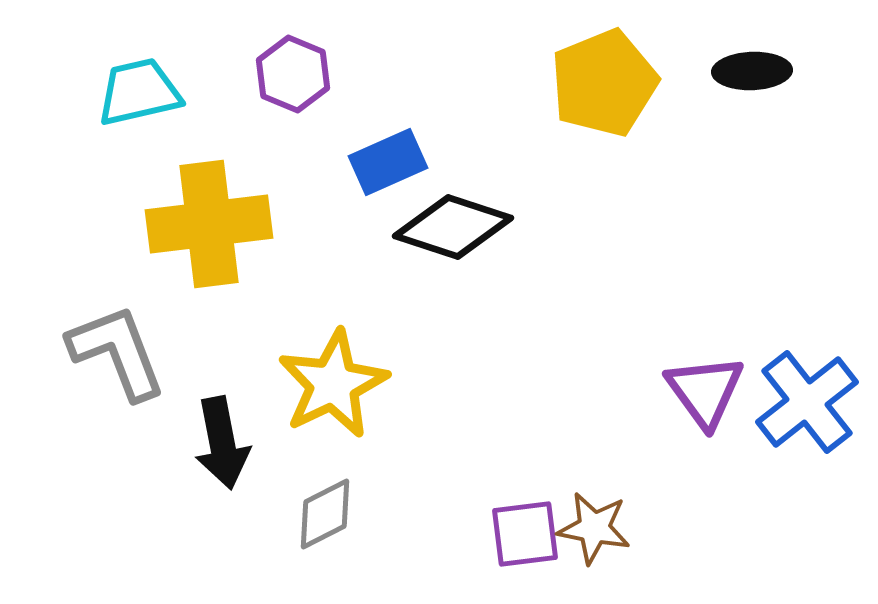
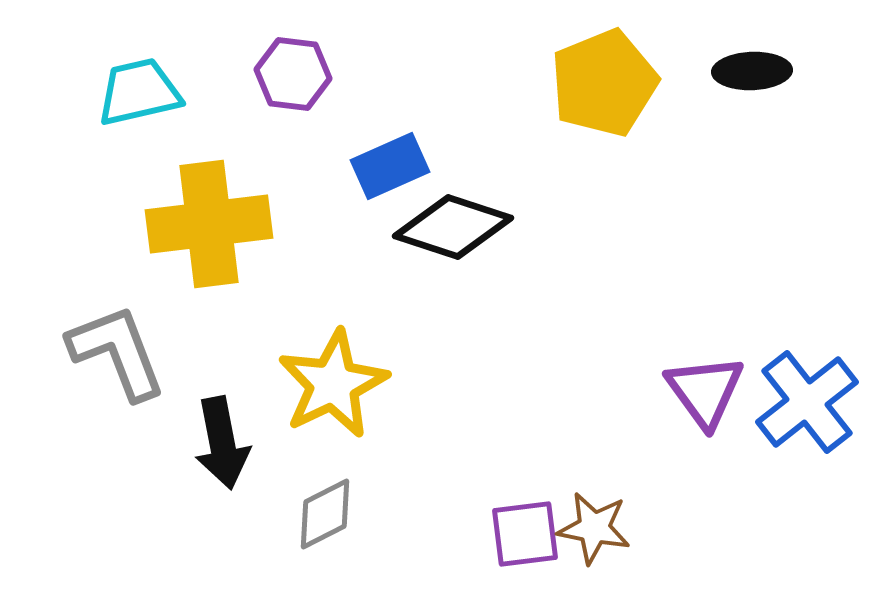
purple hexagon: rotated 16 degrees counterclockwise
blue rectangle: moved 2 px right, 4 px down
